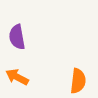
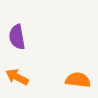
orange semicircle: moved 1 px up; rotated 90 degrees counterclockwise
